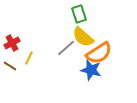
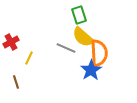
green rectangle: moved 1 px down
red cross: moved 1 px left, 1 px up
gray line: rotated 66 degrees clockwise
orange semicircle: rotated 60 degrees counterclockwise
brown line: moved 6 px right, 16 px down; rotated 40 degrees clockwise
blue star: rotated 25 degrees clockwise
